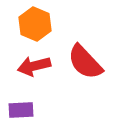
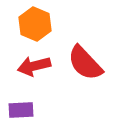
red semicircle: moved 1 px down
